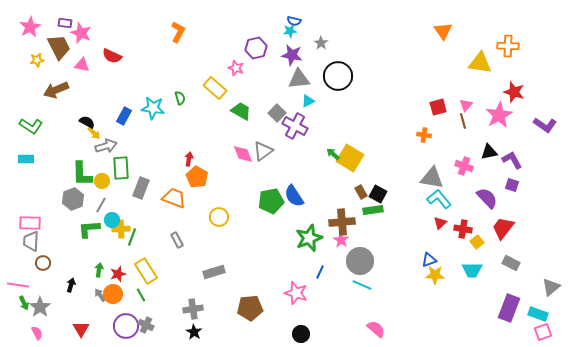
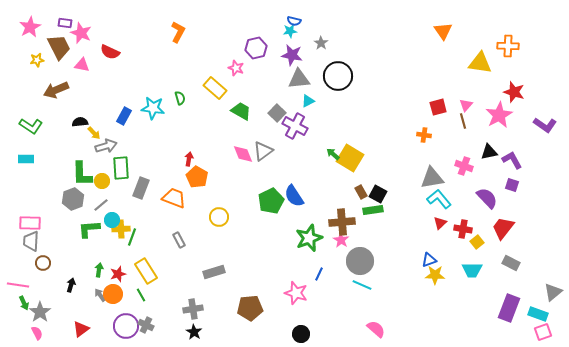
red semicircle at (112, 56): moved 2 px left, 4 px up
black semicircle at (87, 122): moved 7 px left; rotated 35 degrees counterclockwise
gray triangle at (432, 178): rotated 20 degrees counterclockwise
green pentagon at (271, 201): rotated 15 degrees counterclockwise
gray line at (101, 205): rotated 21 degrees clockwise
gray rectangle at (177, 240): moved 2 px right
blue line at (320, 272): moved 1 px left, 2 px down
gray triangle at (551, 287): moved 2 px right, 5 px down
gray star at (40, 307): moved 5 px down
red triangle at (81, 329): rotated 24 degrees clockwise
